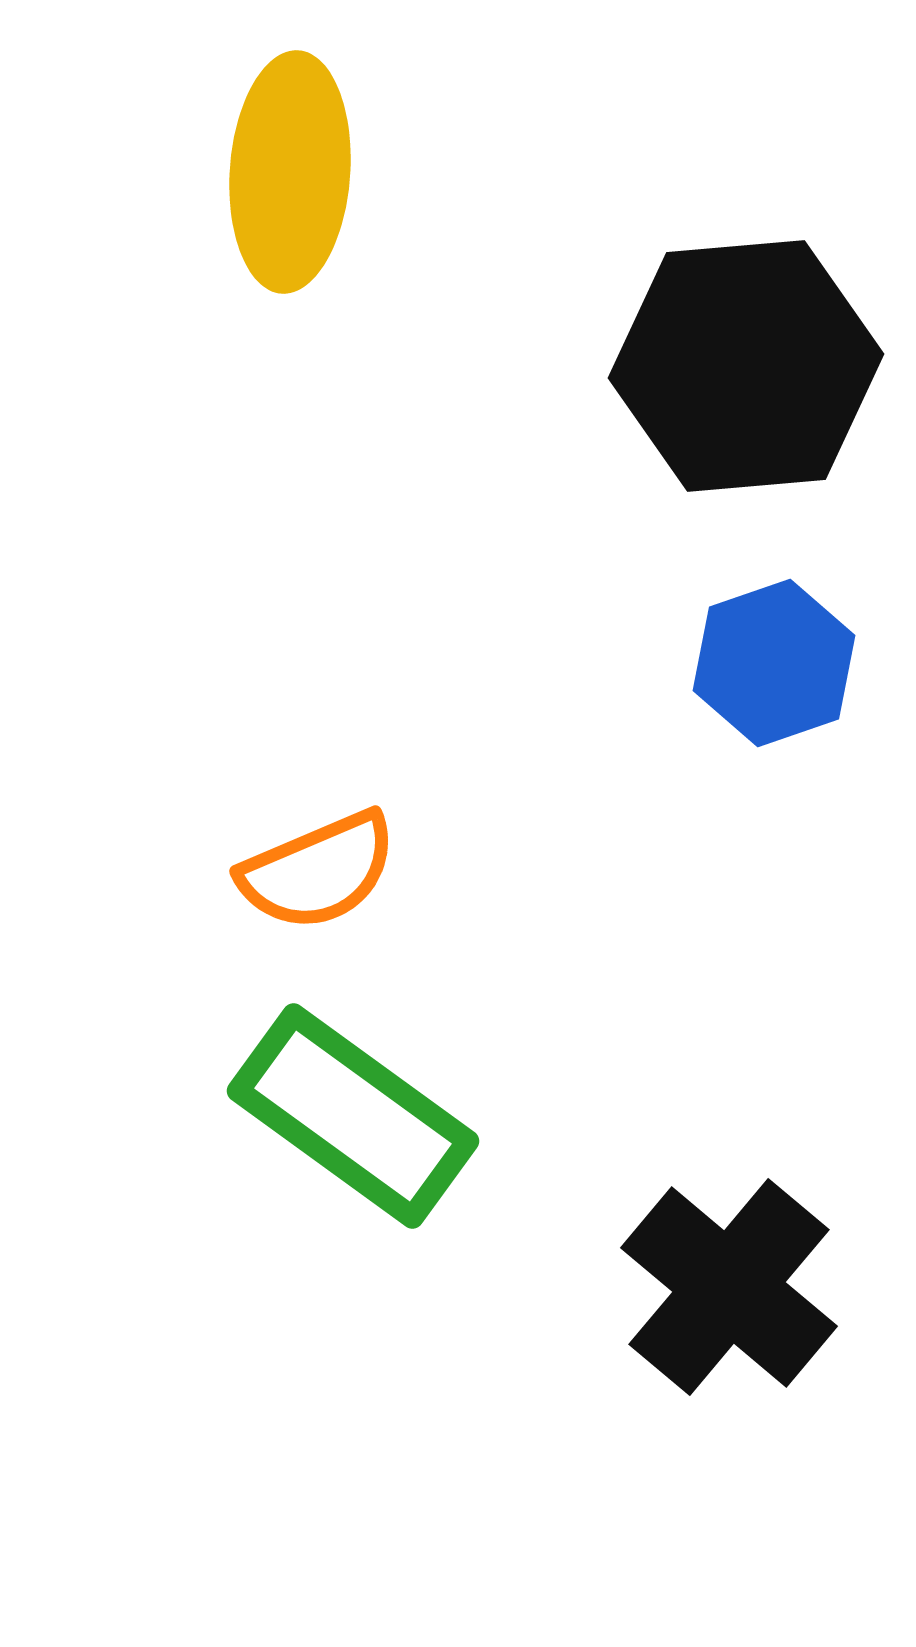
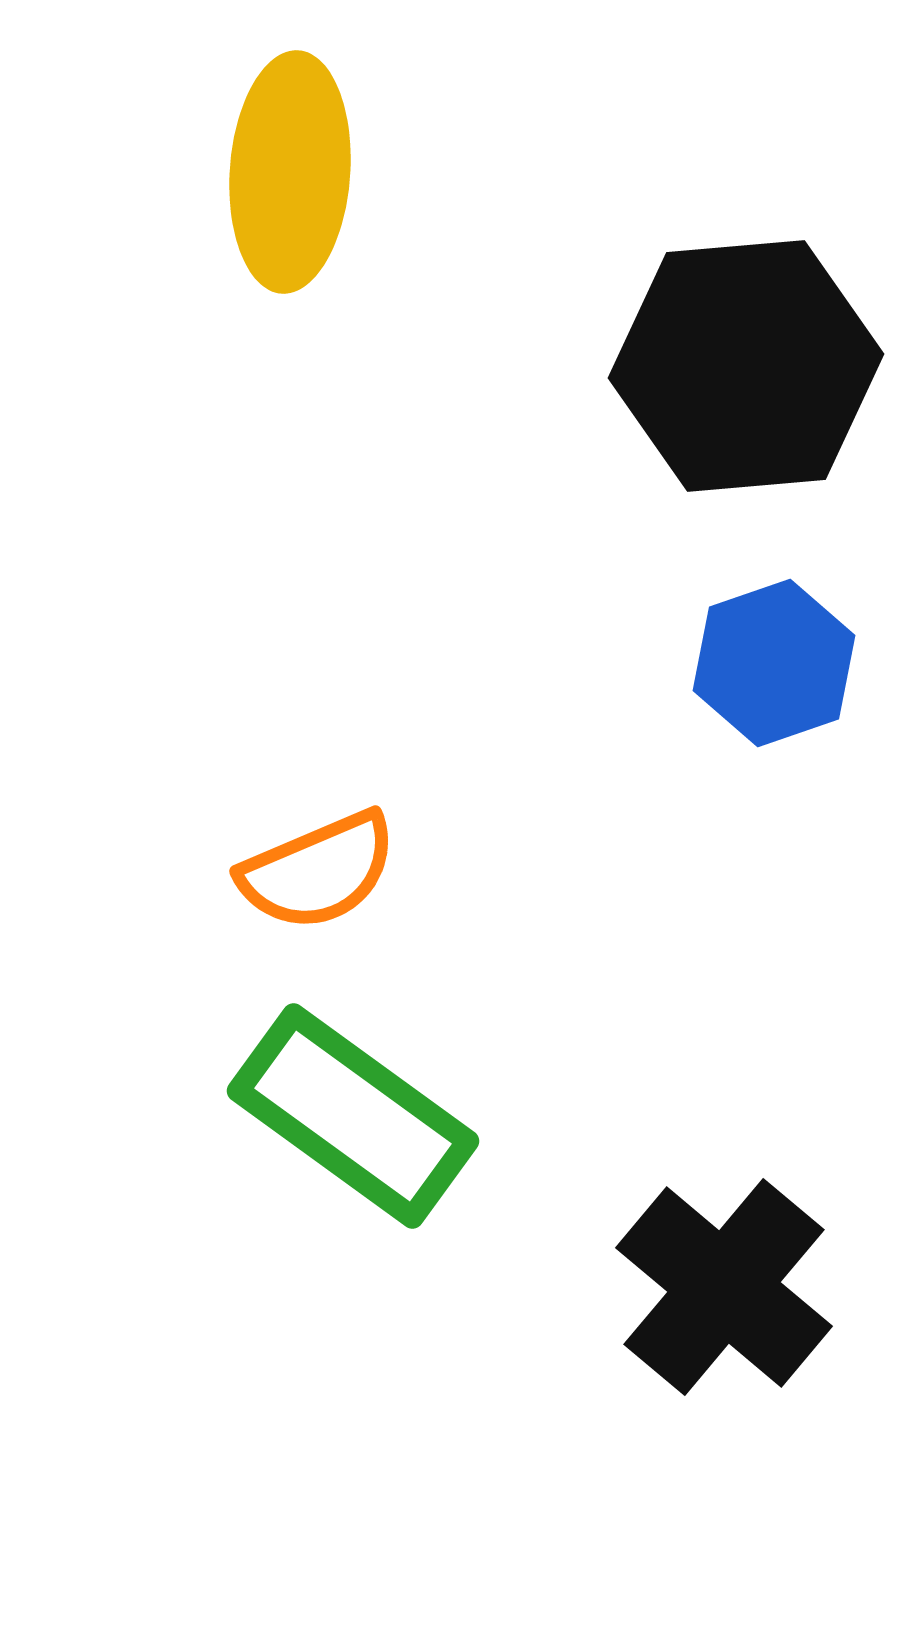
black cross: moved 5 px left
